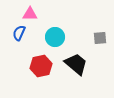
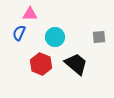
gray square: moved 1 px left, 1 px up
red hexagon: moved 2 px up; rotated 25 degrees counterclockwise
